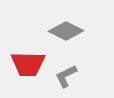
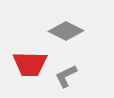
red trapezoid: moved 2 px right
